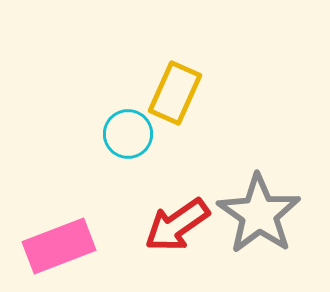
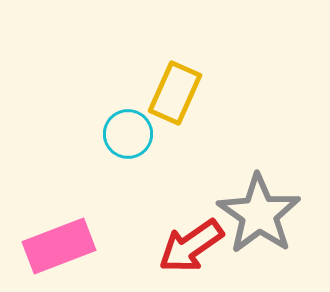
red arrow: moved 14 px right, 21 px down
